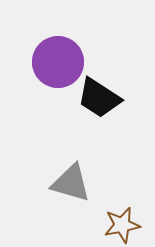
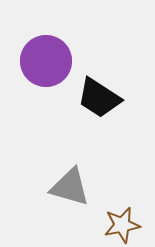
purple circle: moved 12 px left, 1 px up
gray triangle: moved 1 px left, 4 px down
